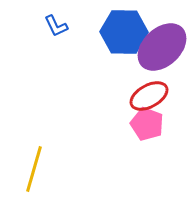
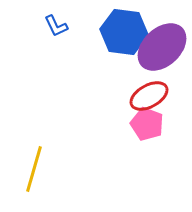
blue hexagon: rotated 6 degrees clockwise
